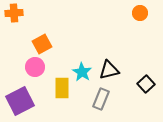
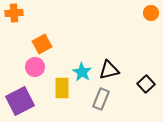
orange circle: moved 11 px right
